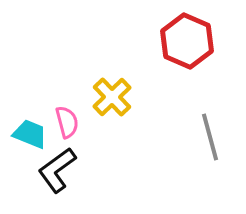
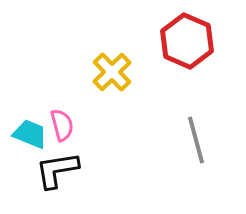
yellow cross: moved 25 px up
pink semicircle: moved 5 px left, 3 px down
gray line: moved 14 px left, 3 px down
black L-shape: rotated 27 degrees clockwise
